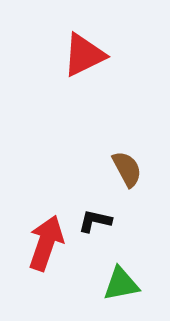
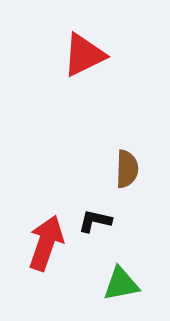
brown semicircle: rotated 30 degrees clockwise
